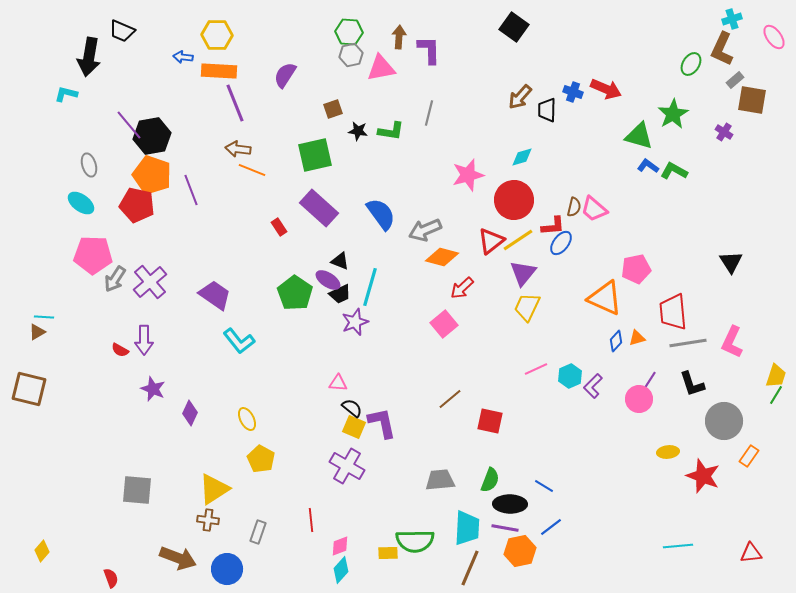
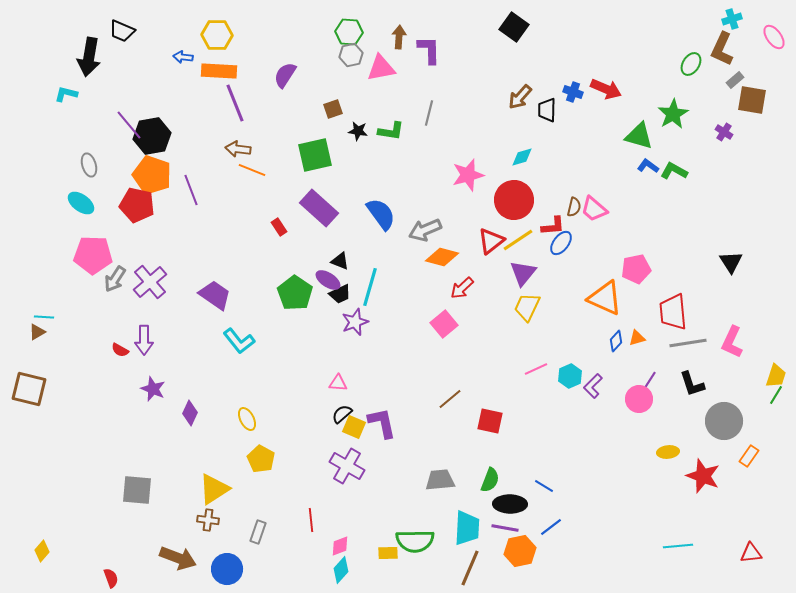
black semicircle at (352, 408): moved 10 px left, 6 px down; rotated 80 degrees counterclockwise
